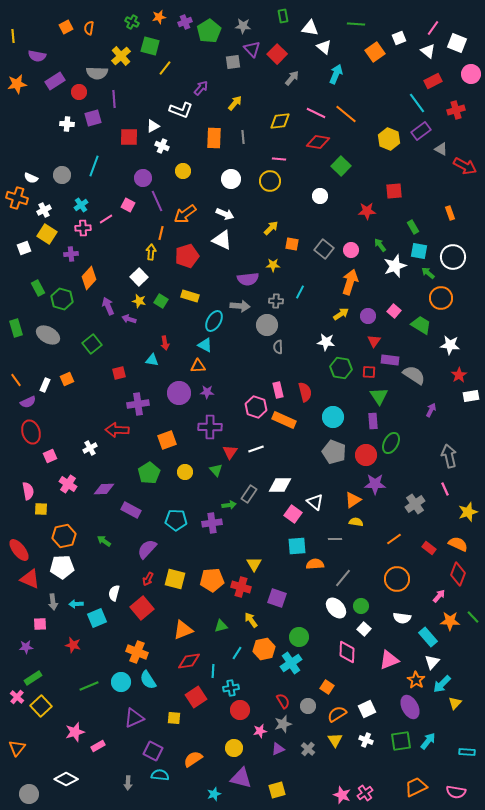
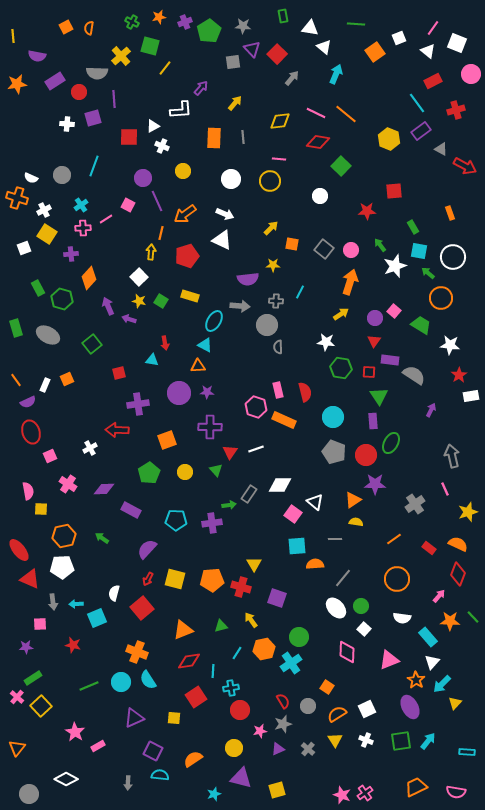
white L-shape at (181, 110): rotated 25 degrees counterclockwise
purple circle at (368, 316): moved 7 px right, 2 px down
gray arrow at (449, 456): moved 3 px right
green arrow at (104, 541): moved 2 px left, 3 px up
pink star at (75, 732): rotated 24 degrees counterclockwise
